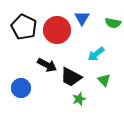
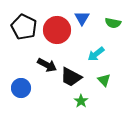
green star: moved 2 px right, 2 px down; rotated 16 degrees counterclockwise
